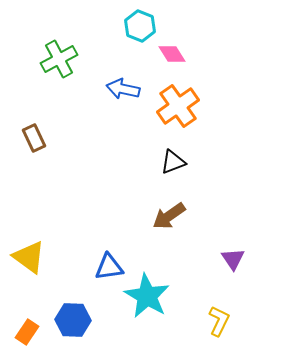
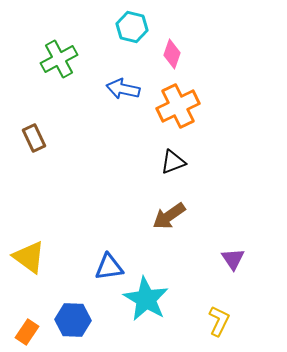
cyan hexagon: moved 8 px left, 1 px down; rotated 8 degrees counterclockwise
pink diamond: rotated 52 degrees clockwise
orange cross: rotated 9 degrees clockwise
cyan star: moved 1 px left, 3 px down
